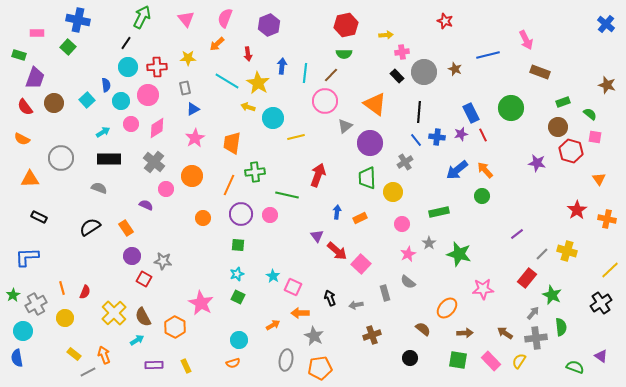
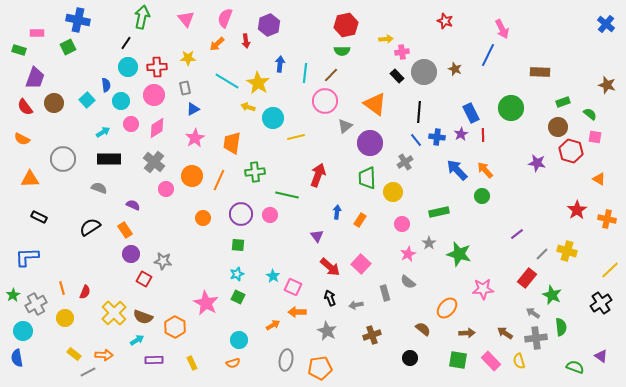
green arrow at (142, 17): rotated 15 degrees counterclockwise
yellow arrow at (386, 35): moved 4 px down
pink arrow at (526, 40): moved 24 px left, 11 px up
green square at (68, 47): rotated 21 degrees clockwise
red arrow at (248, 54): moved 2 px left, 13 px up
green semicircle at (344, 54): moved 2 px left, 3 px up
green rectangle at (19, 55): moved 5 px up
blue line at (488, 55): rotated 50 degrees counterclockwise
blue arrow at (282, 66): moved 2 px left, 2 px up
brown rectangle at (540, 72): rotated 18 degrees counterclockwise
pink circle at (148, 95): moved 6 px right
purple star at (461, 134): rotated 16 degrees counterclockwise
red line at (483, 135): rotated 24 degrees clockwise
gray circle at (61, 158): moved 2 px right, 1 px down
blue arrow at (457, 170): rotated 85 degrees clockwise
orange triangle at (599, 179): rotated 24 degrees counterclockwise
orange line at (229, 185): moved 10 px left, 5 px up
purple semicircle at (146, 205): moved 13 px left
orange rectangle at (360, 218): moved 2 px down; rotated 32 degrees counterclockwise
orange rectangle at (126, 228): moved 1 px left, 2 px down
red arrow at (337, 251): moved 7 px left, 16 px down
purple circle at (132, 256): moved 1 px left, 2 px up
pink star at (201, 303): moved 5 px right
orange arrow at (300, 313): moved 3 px left, 1 px up
gray arrow at (533, 313): rotated 96 degrees counterclockwise
brown semicircle at (143, 317): rotated 42 degrees counterclockwise
brown arrow at (465, 333): moved 2 px right
gray star at (314, 336): moved 13 px right, 5 px up
orange arrow at (104, 355): rotated 114 degrees clockwise
yellow semicircle at (519, 361): rotated 49 degrees counterclockwise
purple rectangle at (154, 365): moved 5 px up
yellow rectangle at (186, 366): moved 6 px right, 3 px up
